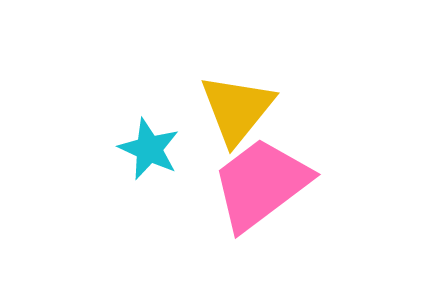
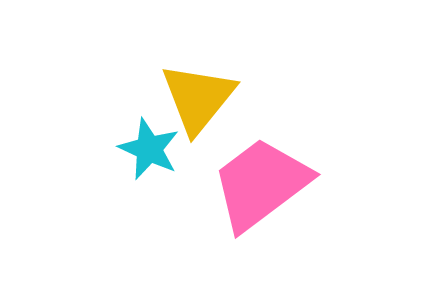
yellow triangle: moved 39 px left, 11 px up
